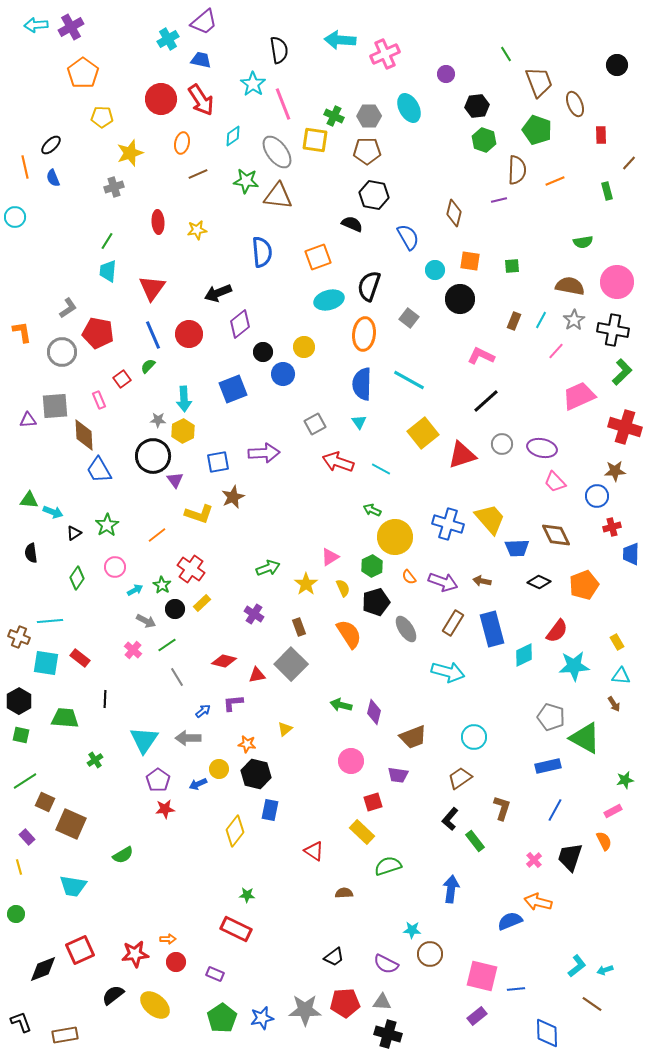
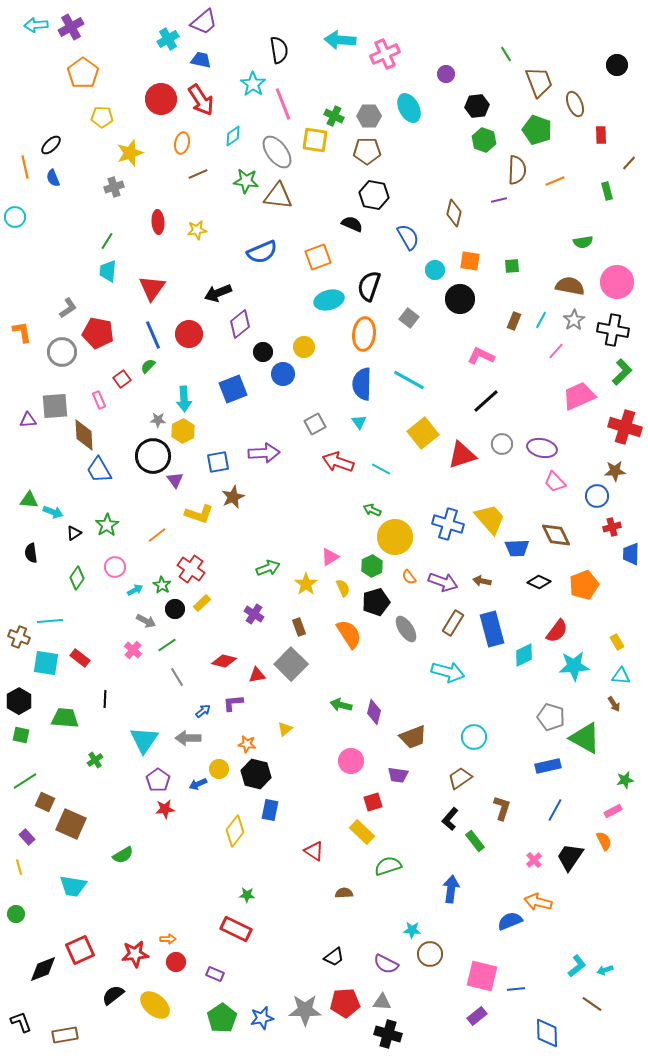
blue semicircle at (262, 252): rotated 72 degrees clockwise
black trapezoid at (570, 857): rotated 16 degrees clockwise
